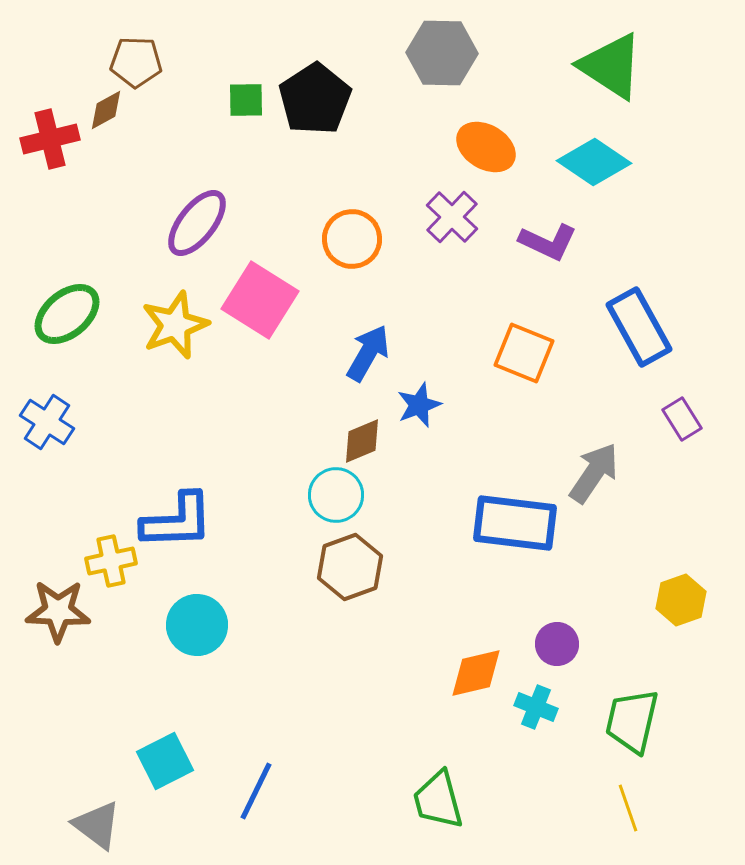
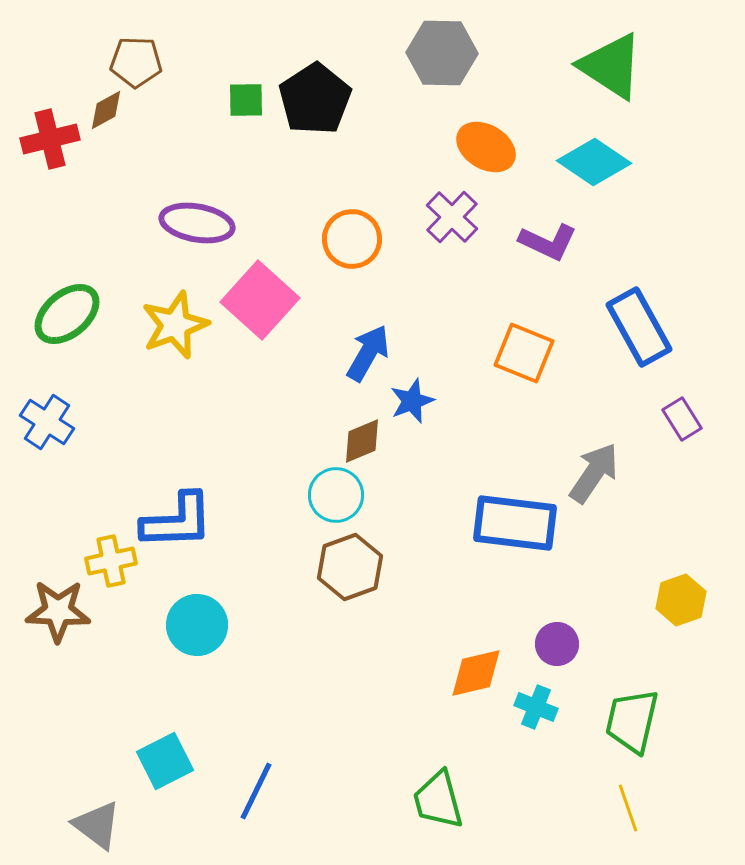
purple ellipse at (197, 223): rotated 62 degrees clockwise
pink square at (260, 300): rotated 10 degrees clockwise
blue star at (419, 405): moved 7 px left, 4 px up
